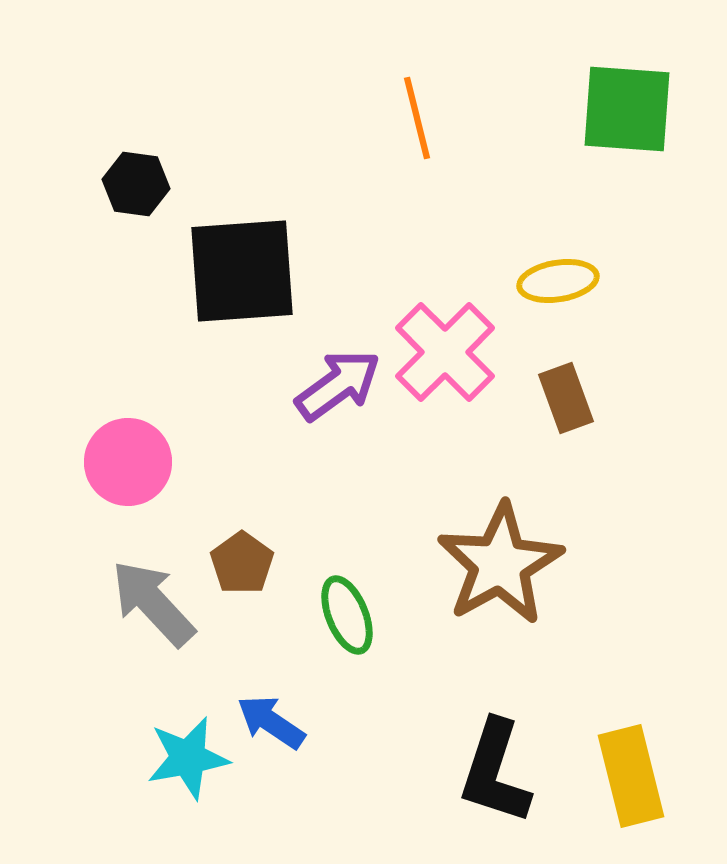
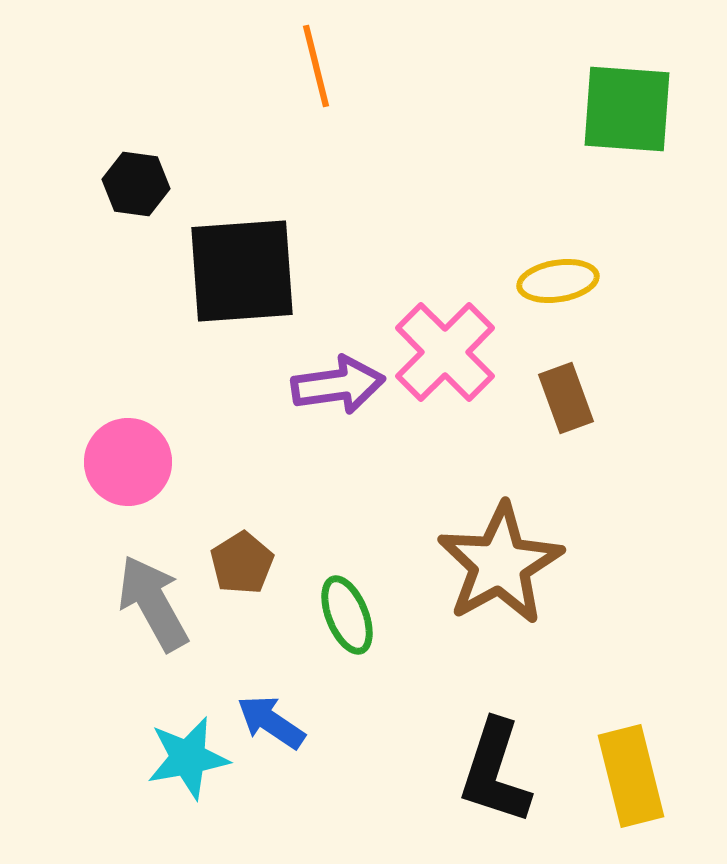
orange line: moved 101 px left, 52 px up
purple arrow: rotated 28 degrees clockwise
brown pentagon: rotated 4 degrees clockwise
gray arrow: rotated 14 degrees clockwise
